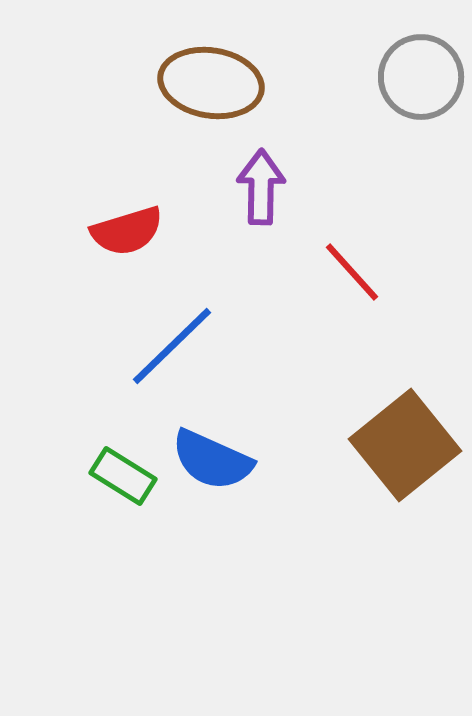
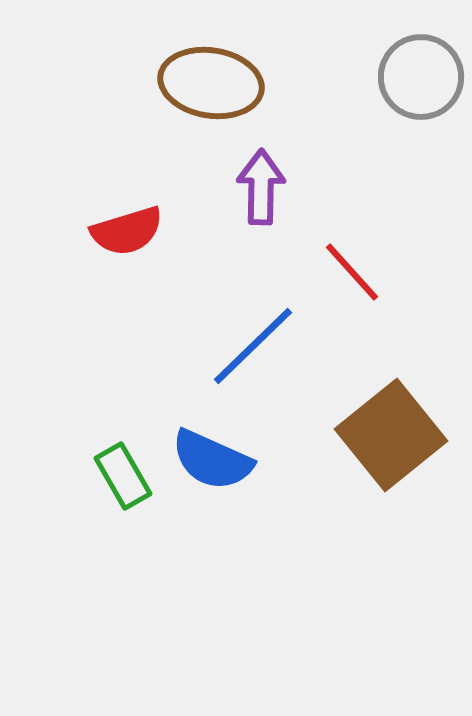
blue line: moved 81 px right
brown square: moved 14 px left, 10 px up
green rectangle: rotated 28 degrees clockwise
